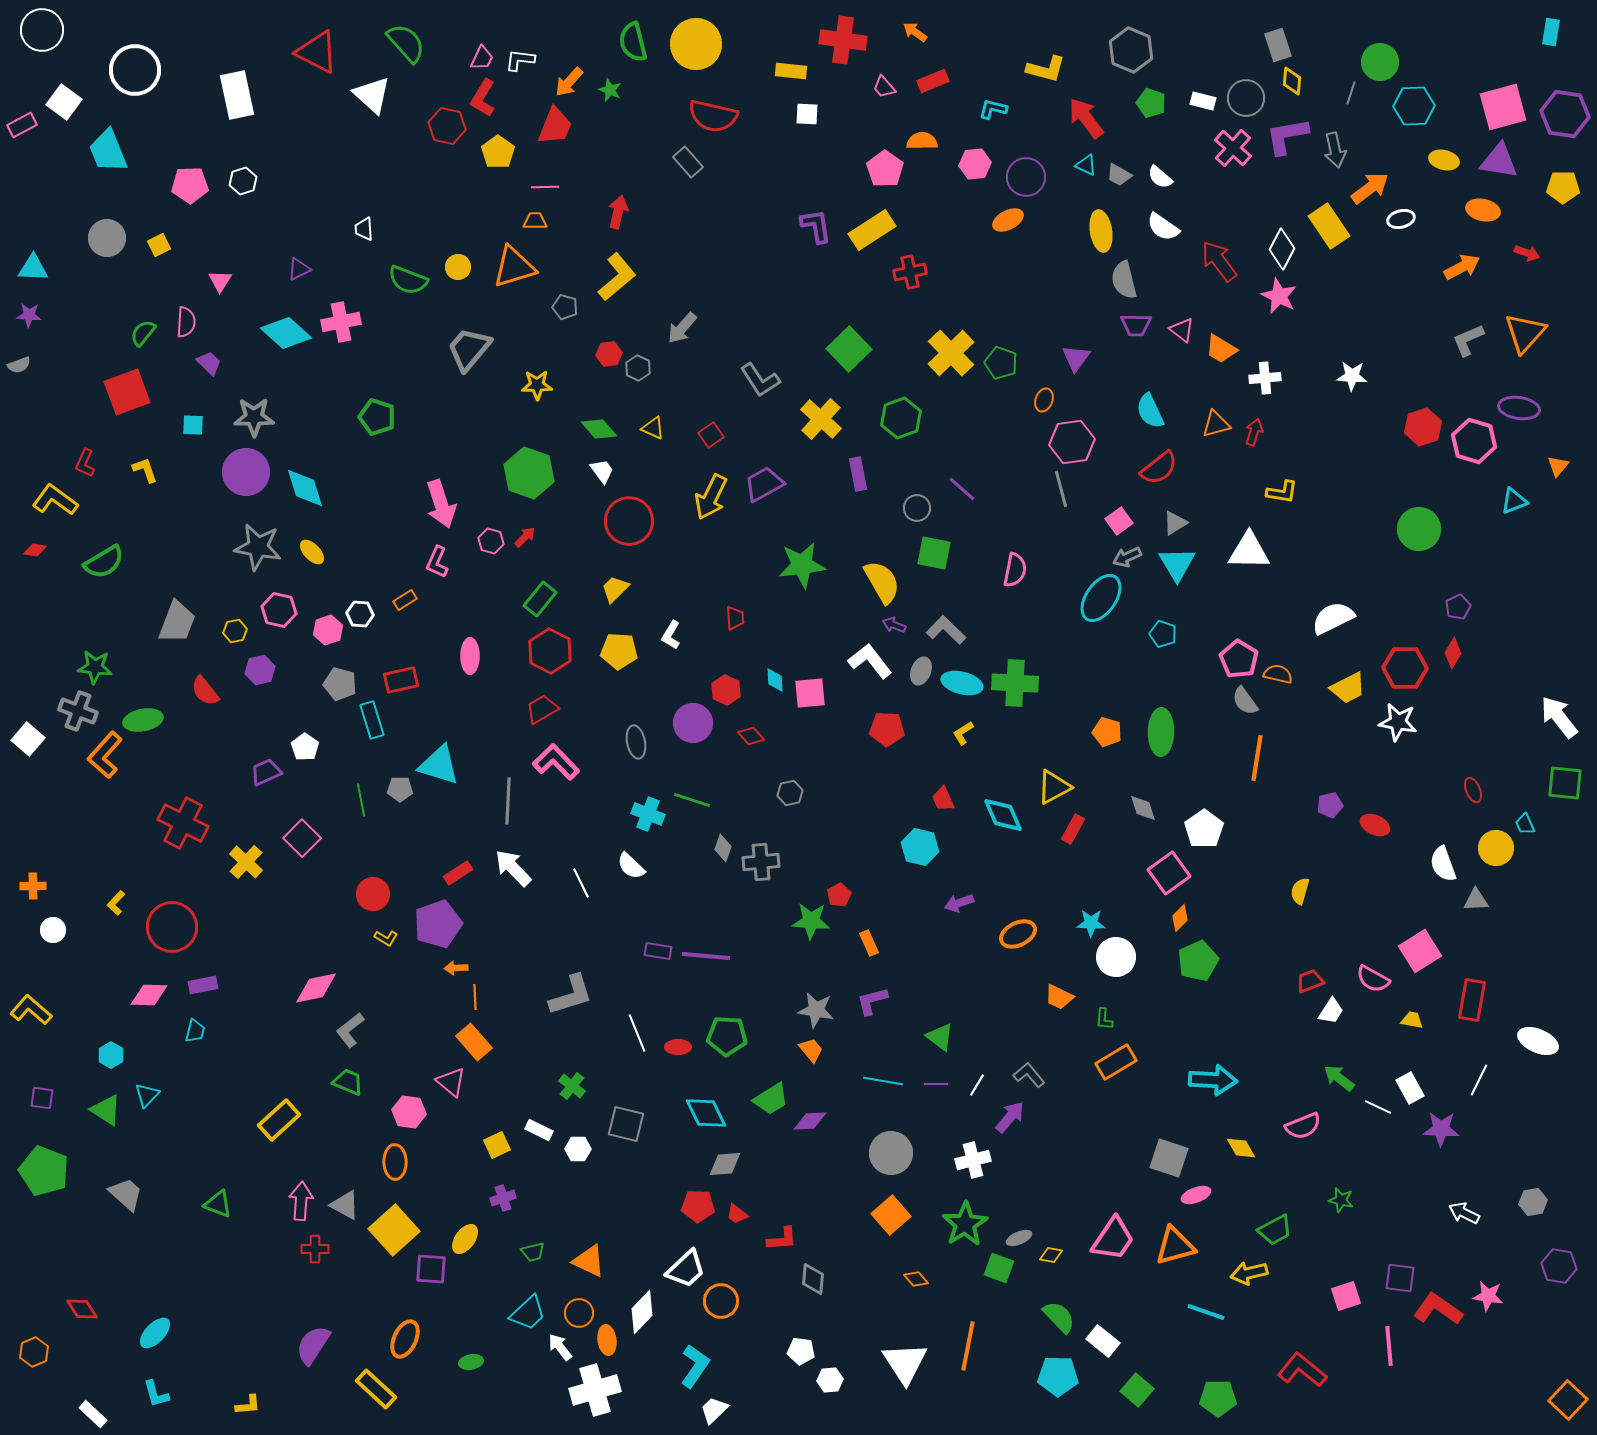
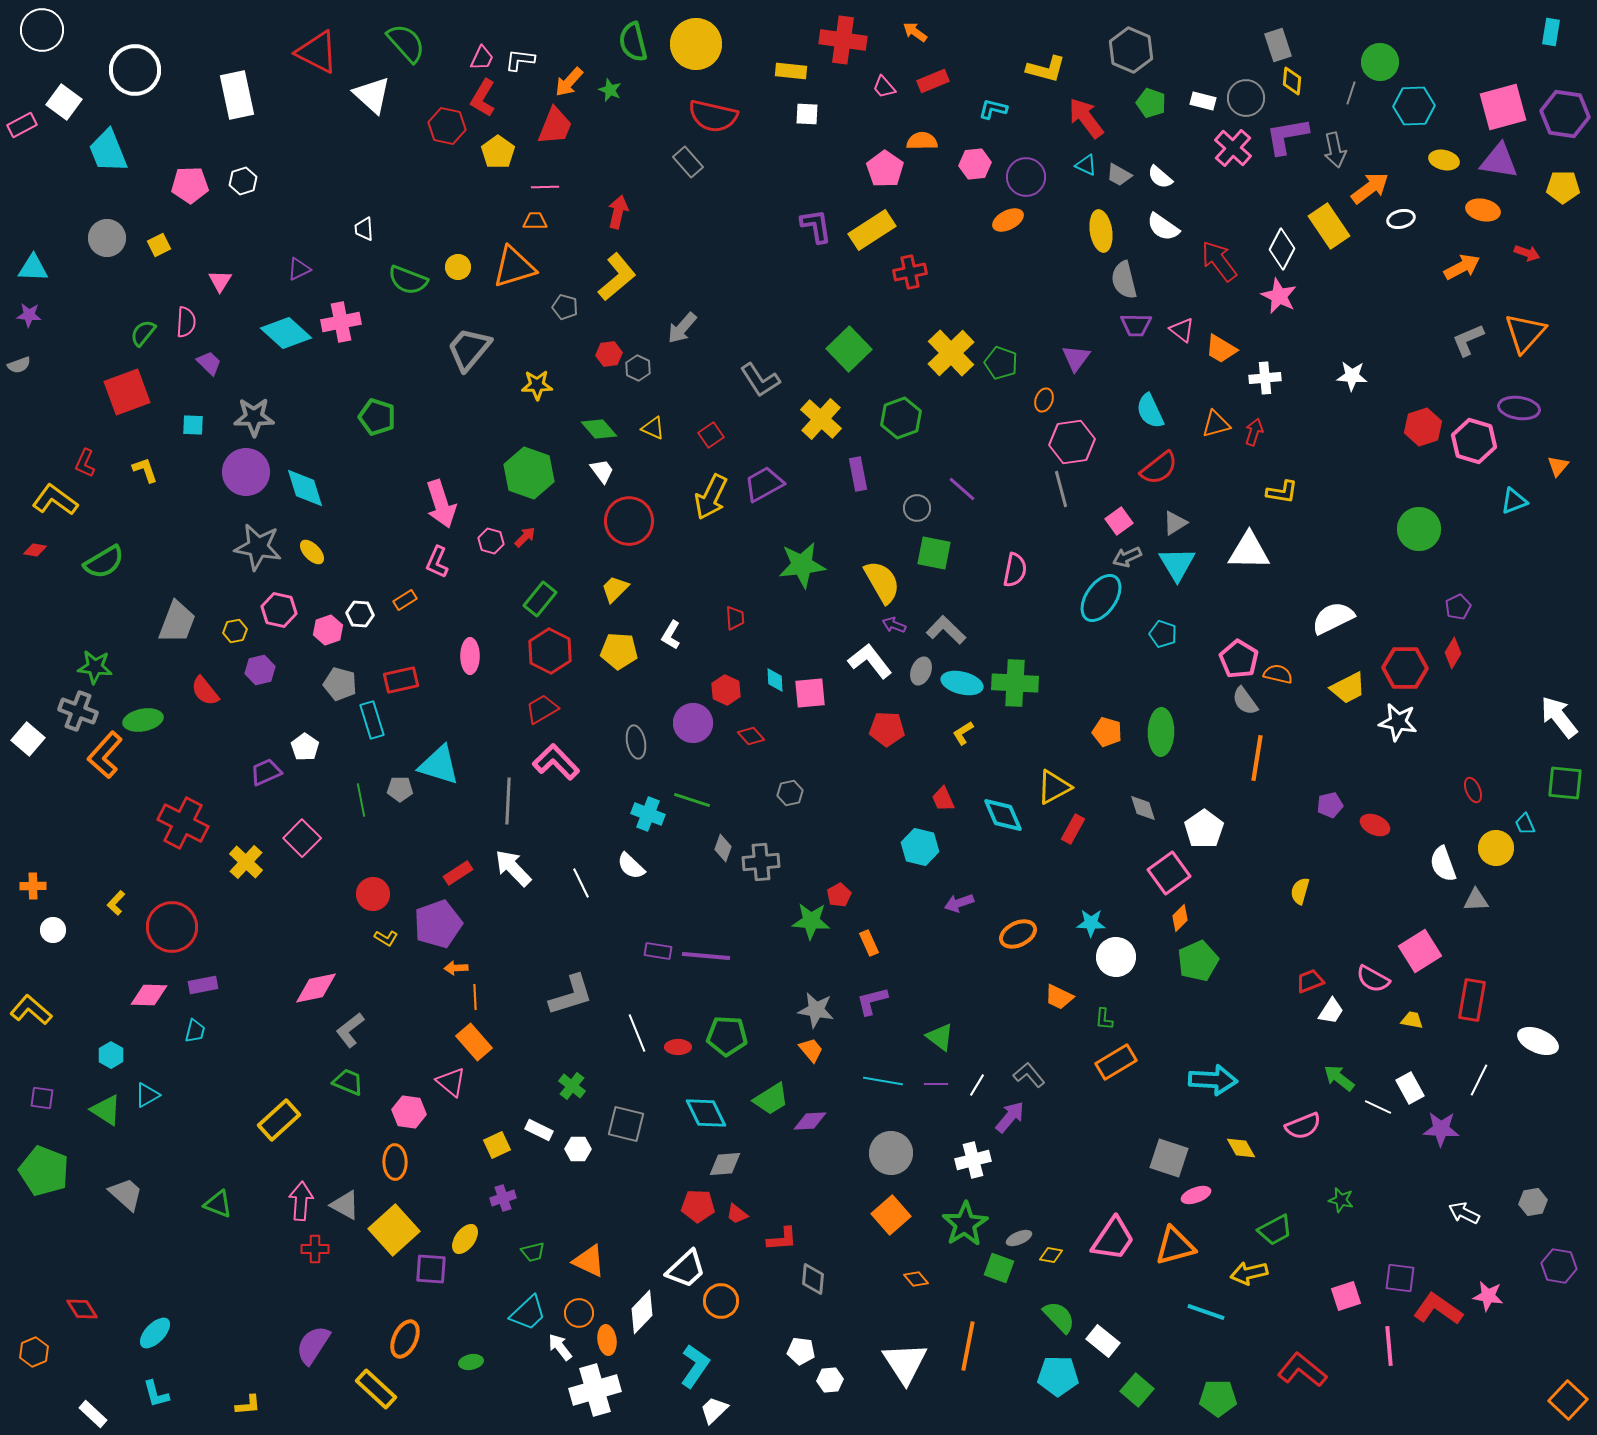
cyan triangle at (147, 1095): rotated 16 degrees clockwise
